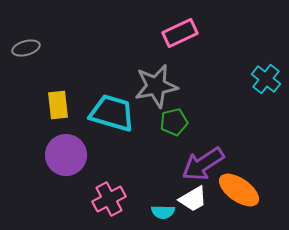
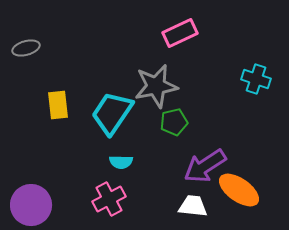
cyan cross: moved 10 px left; rotated 20 degrees counterclockwise
cyan trapezoid: rotated 72 degrees counterclockwise
purple circle: moved 35 px left, 50 px down
purple arrow: moved 2 px right, 2 px down
white trapezoid: moved 7 px down; rotated 144 degrees counterclockwise
cyan semicircle: moved 42 px left, 50 px up
